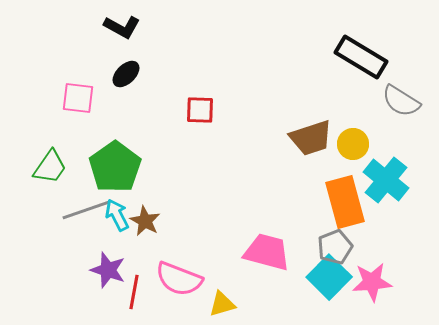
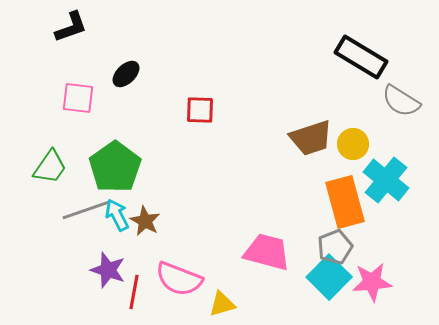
black L-shape: moved 51 px left; rotated 48 degrees counterclockwise
